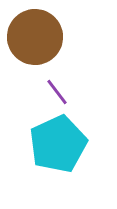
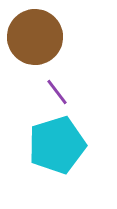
cyan pentagon: moved 1 px left, 1 px down; rotated 8 degrees clockwise
